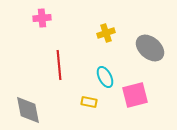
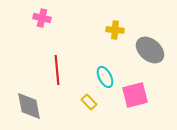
pink cross: rotated 18 degrees clockwise
yellow cross: moved 9 px right, 3 px up; rotated 24 degrees clockwise
gray ellipse: moved 2 px down
red line: moved 2 px left, 5 px down
yellow rectangle: rotated 35 degrees clockwise
gray diamond: moved 1 px right, 4 px up
